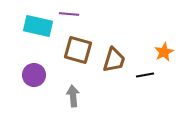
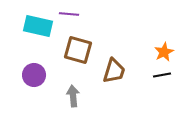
brown trapezoid: moved 11 px down
black line: moved 17 px right
